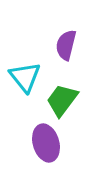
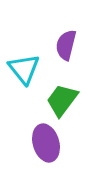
cyan triangle: moved 1 px left, 8 px up
